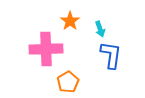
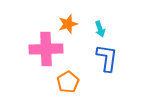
orange star: moved 2 px left, 3 px down; rotated 18 degrees clockwise
blue L-shape: moved 4 px left, 3 px down
